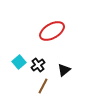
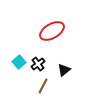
black cross: moved 1 px up
